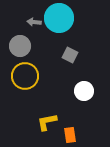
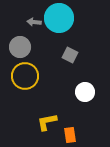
gray circle: moved 1 px down
white circle: moved 1 px right, 1 px down
